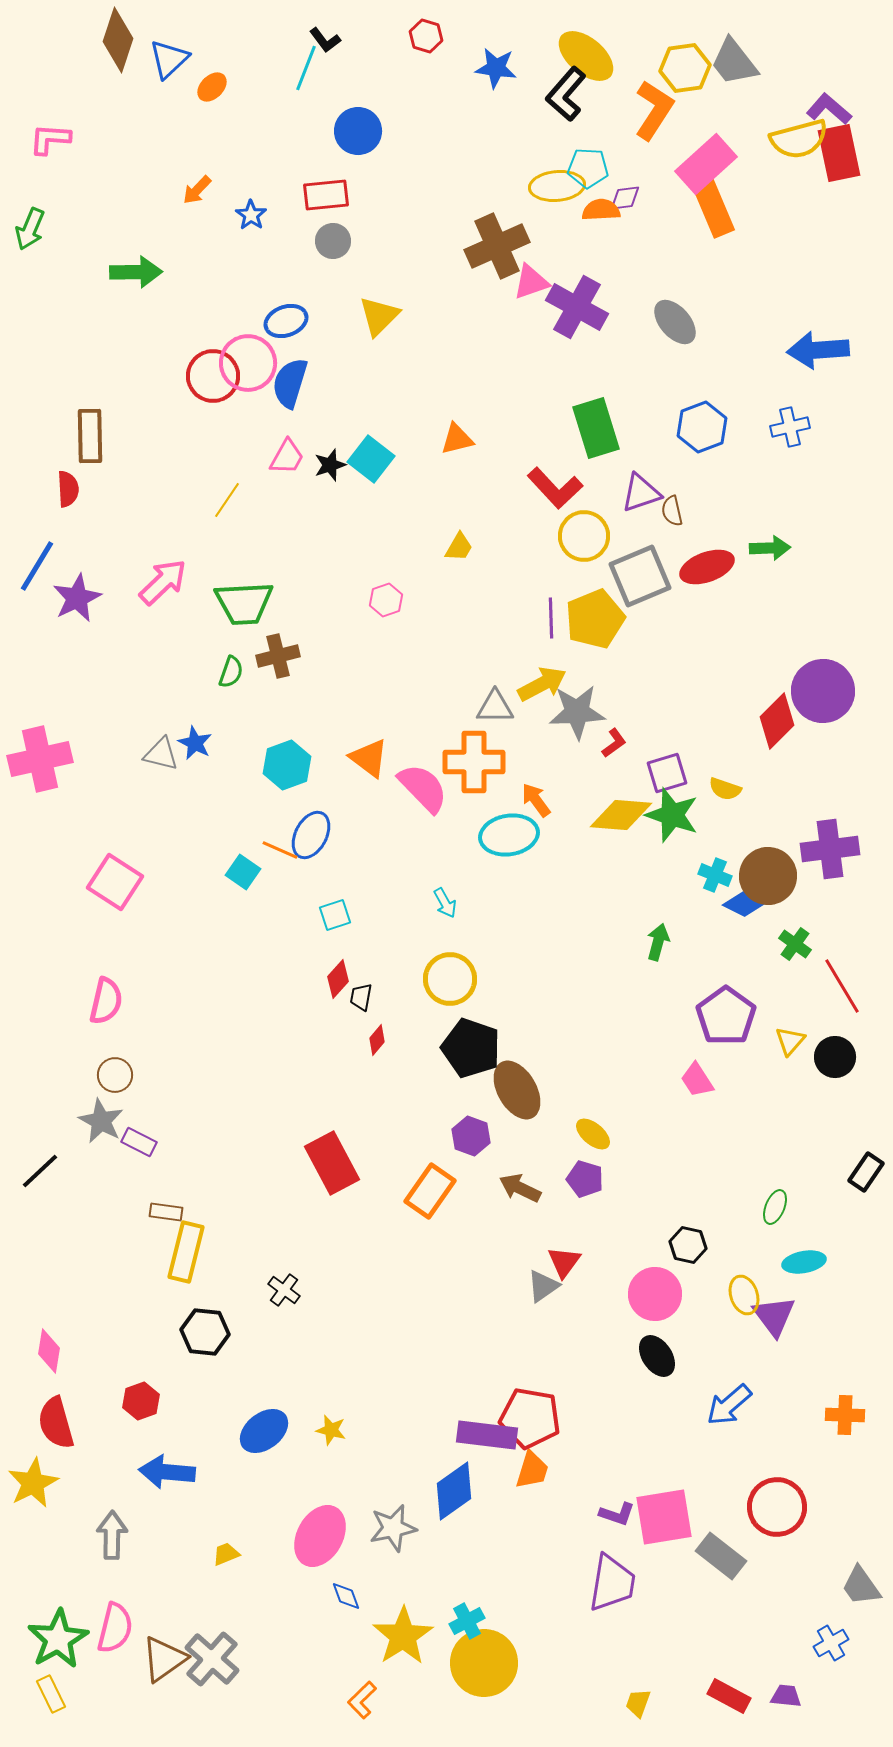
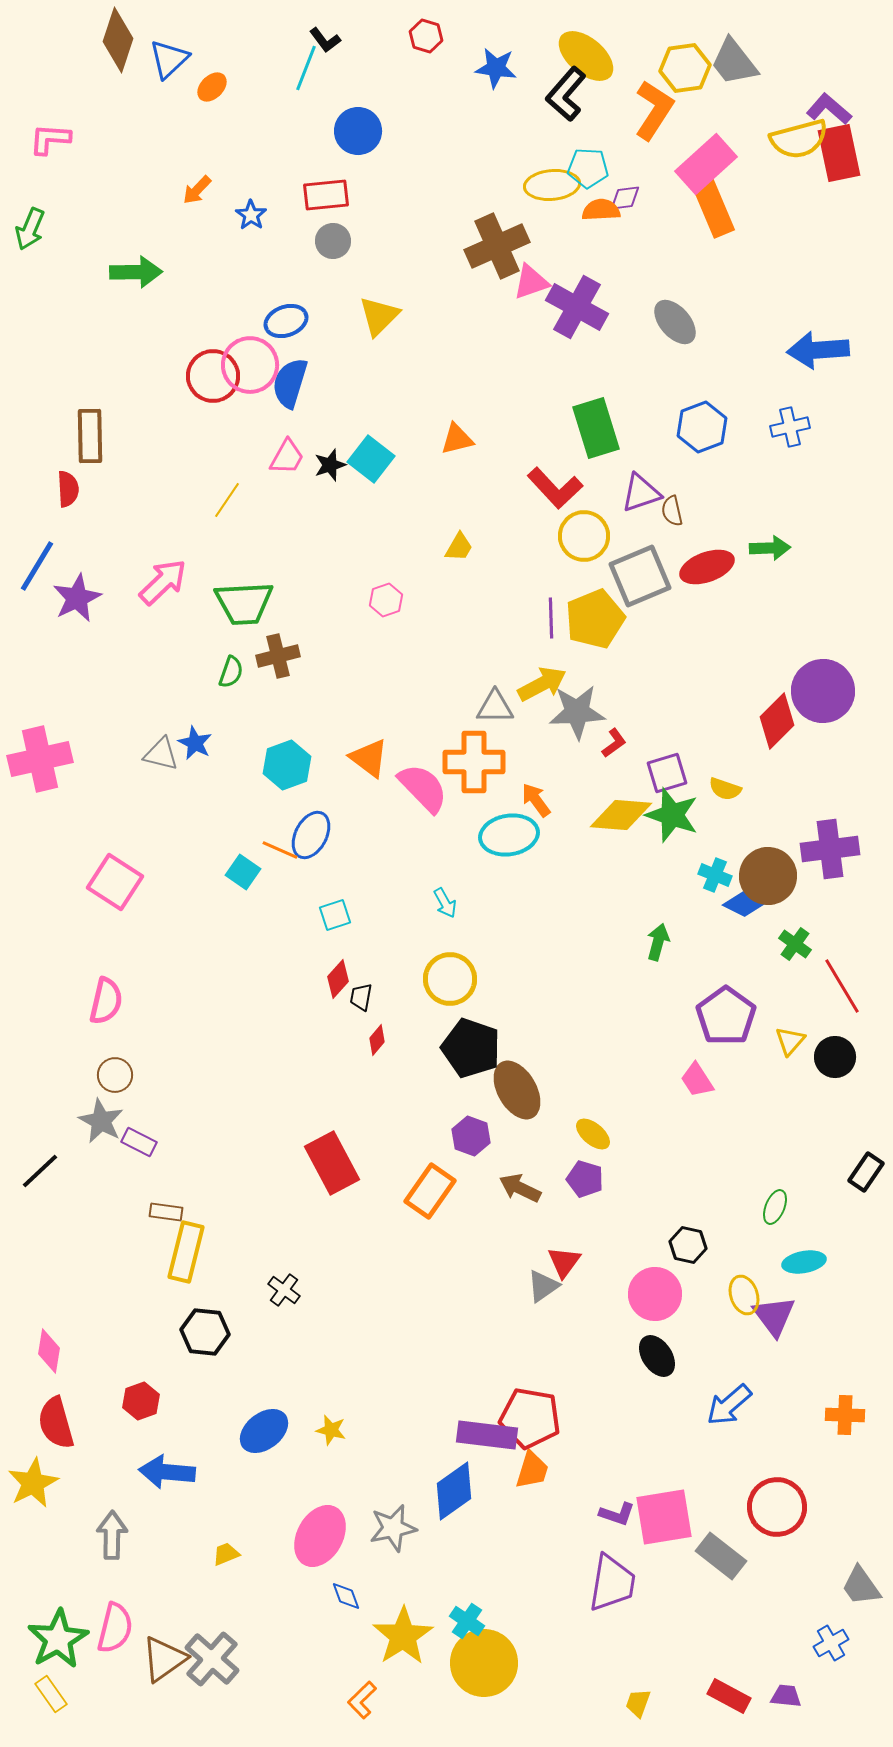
yellow ellipse at (557, 186): moved 5 px left, 1 px up
pink circle at (248, 363): moved 2 px right, 2 px down
cyan cross at (467, 1621): rotated 28 degrees counterclockwise
yellow rectangle at (51, 1694): rotated 9 degrees counterclockwise
